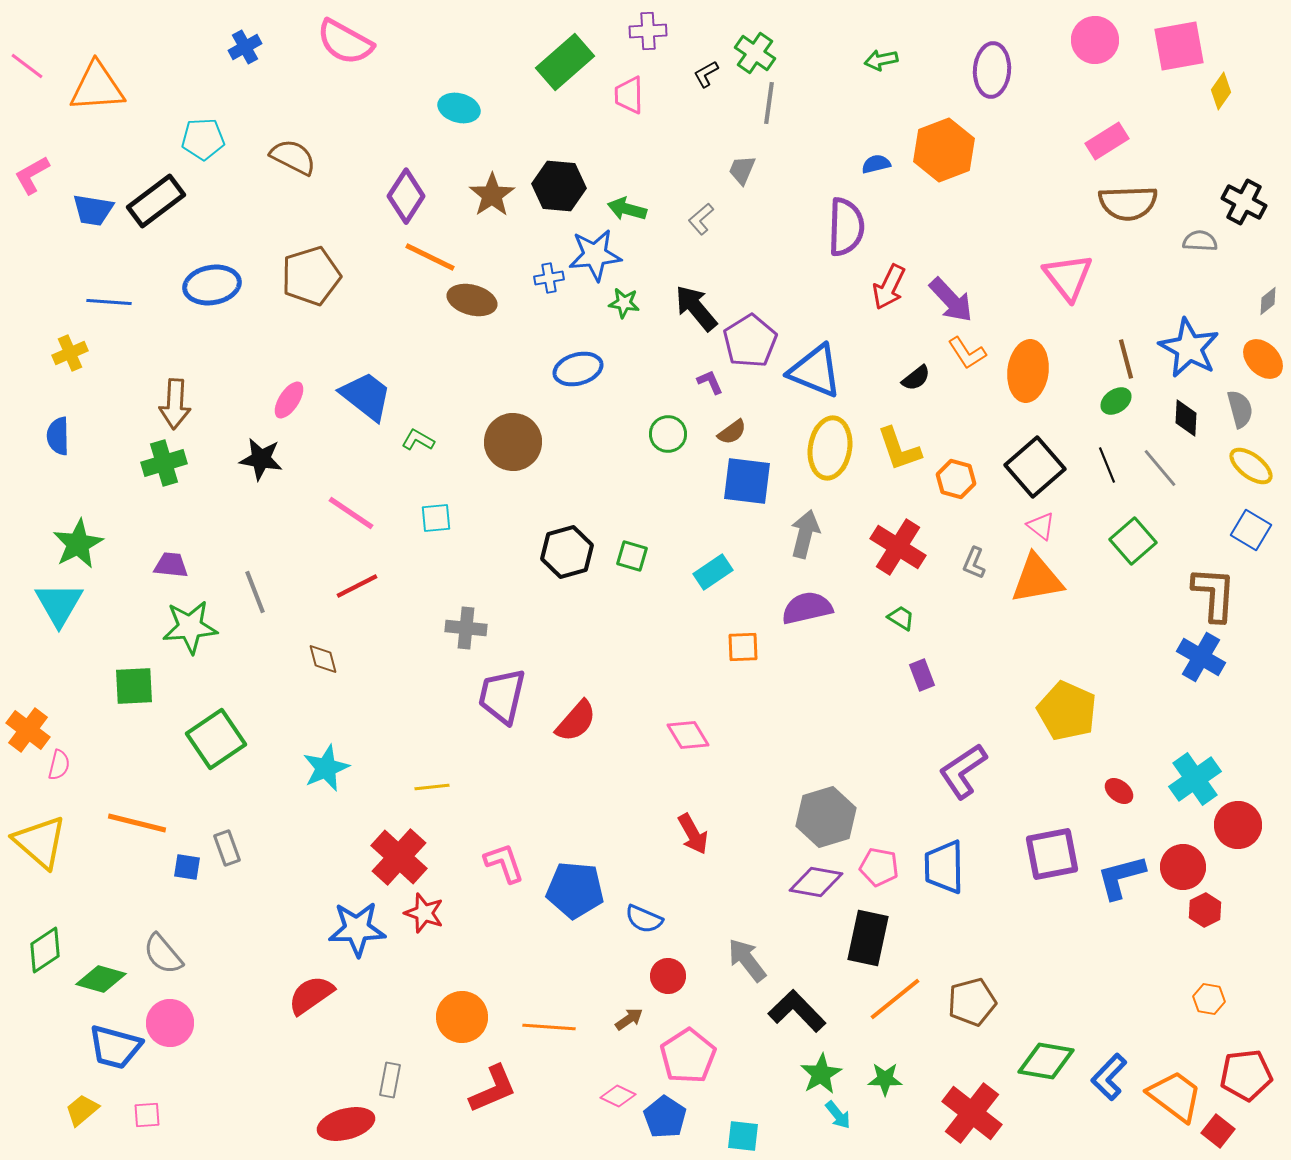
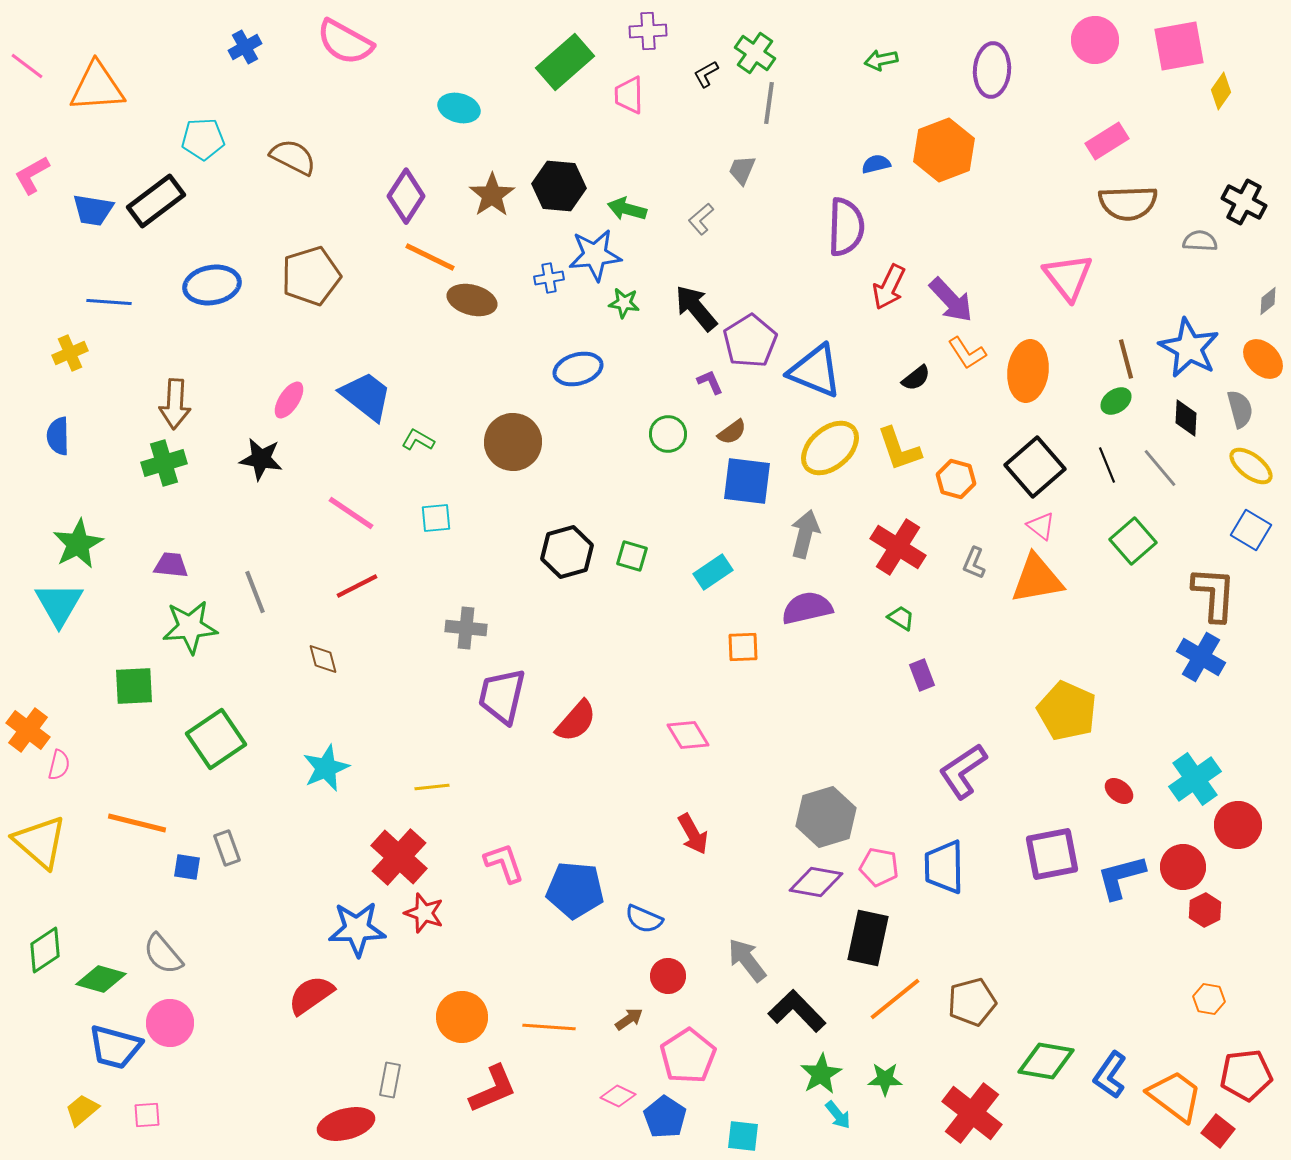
yellow ellipse at (830, 448): rotated 40 degrees clockwise
blue L-shape at (1109, 1077): moved 1 px right, 2 px up; rotated 9 degrees counterclockwise
